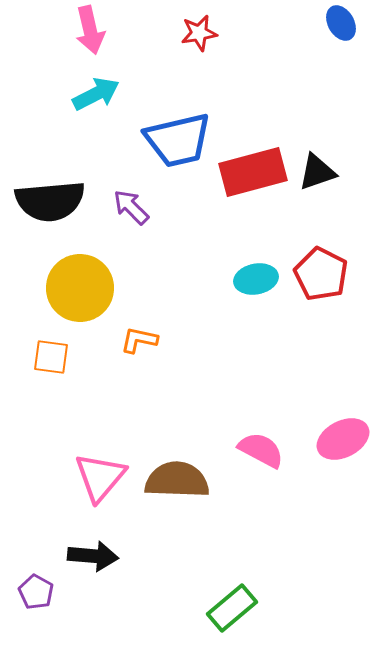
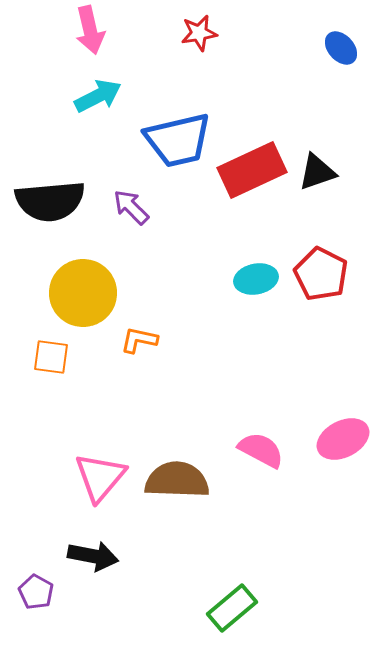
blue ellipse: moved 25 px down; rotated 12 degrees counterclockwise
cyan arrow: moved 2 px right, 2 px down
red rectangle: moved 1 px left, 2 px up; rotated 10 degrees counterclockwise
yellow circle: moved 3 px right, 5 px down
black arrow: rotated 6 degrees clockwise
